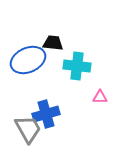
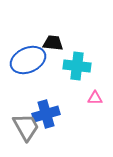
pink triangle: moved 5 px left, 1 px down
gray trapezoid: moved 2 px left, 2 px up
